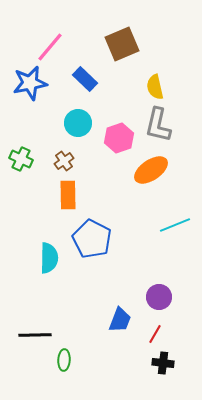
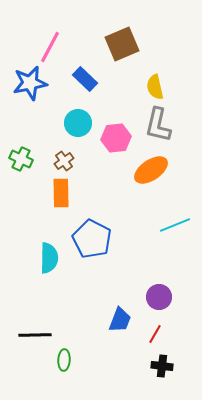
pink line: rotated 12 degrees counterclockwise
pink hexagon: moved 3 px left; rotated 12 degrees clockwise
orange rectangle: moved 7 px left, 2 px up
black cross: moved 1 px left, 3 px down
